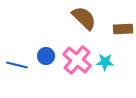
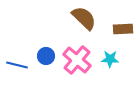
cyan star: moved 5 px right, 3 px up
